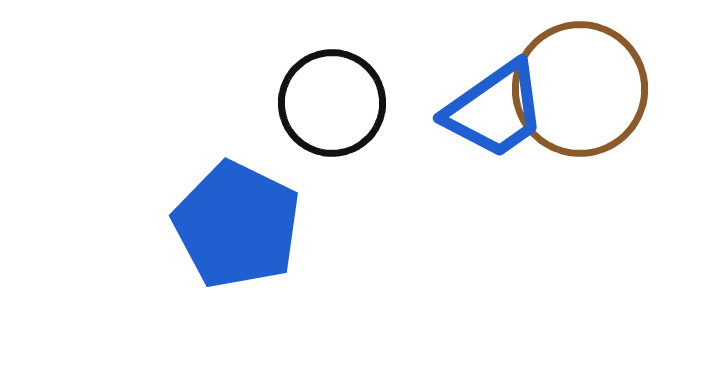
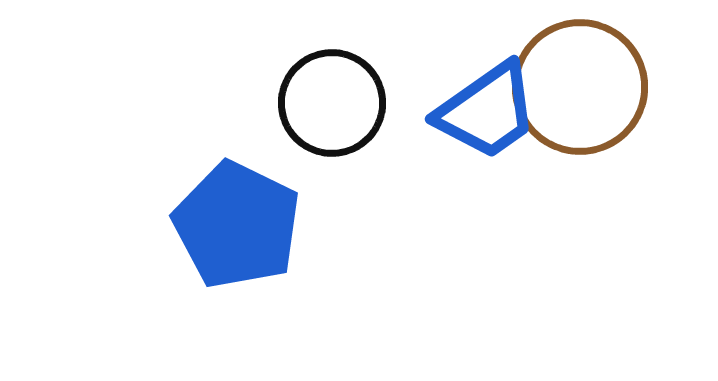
brown circle: moved 2 px up
blue trapezoid: moved 8 px left, 1 px down
